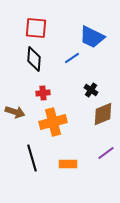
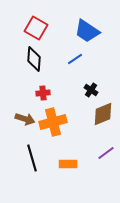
red square: rotated 25 degrees clockwise
blue trapezoid: moved 5 px left, 6 px up; rotated 8 degrees clockwise
blue line: moved 3 px right, 1 px down
brown arrow: moved 10 px right, 7 px down
